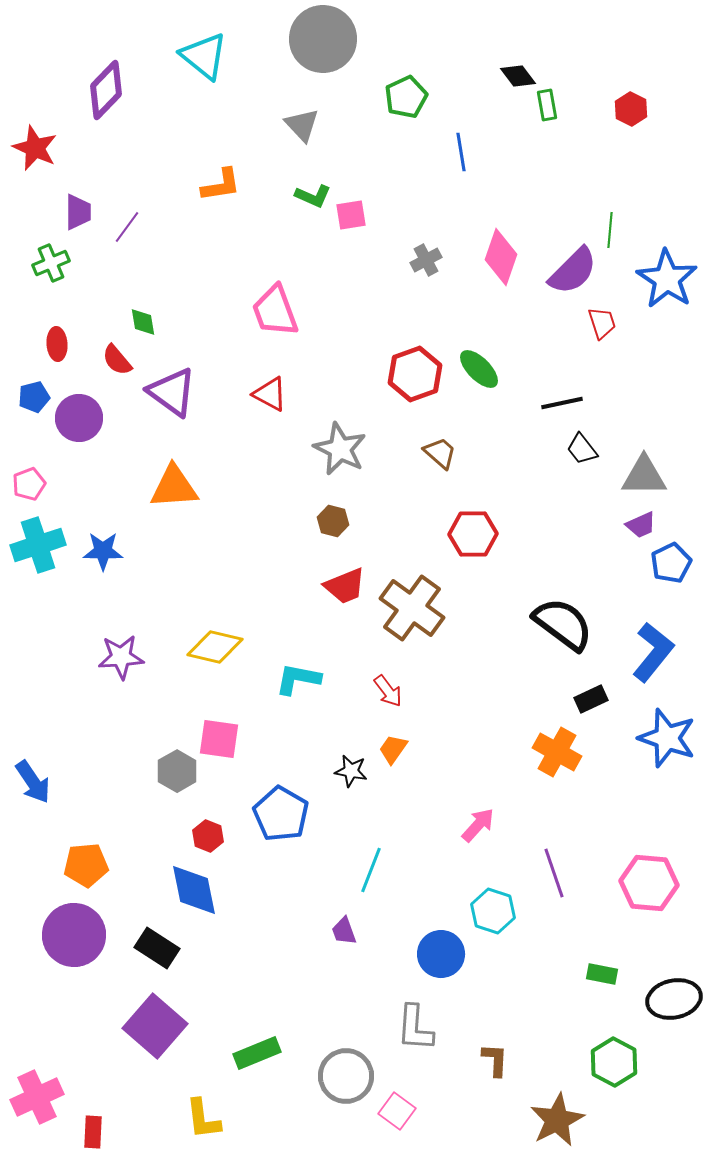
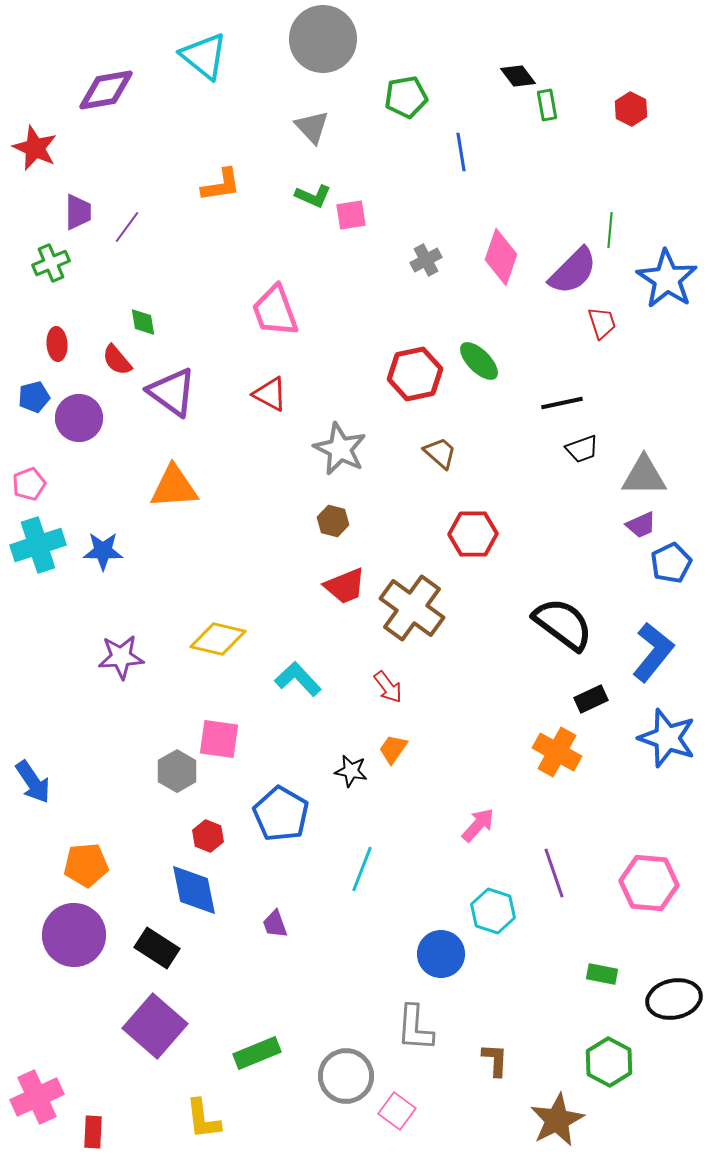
purple diamond at (106, 90): rotated 36 degrees clockwise
green pentagon at (406, 97): rotated 15 degrees clockwise
gray triangle at (302, 125): moved 10 px right, 2 px down
green ellipse at (479, 369): moved 8 px up
red hexagon at (415, 374): rotated 8 degrees clockwise
black trapezoid at (582, 449): rotated 72 degrees counterclockwise
yellow diamond at (215, 647): moved 3 px right, 8 px up
cyan L-shape at (298, 679): rotated 36 degrees clockwise
red arrow at (388, 691): moved 4 px up
cyan line at (371, 870): moved 9 px left, 1 px up
purple trapezoid at (344, 931): moved 69 px left, 7 px up
green hexagon at (614, 1062): moved 5 px left
